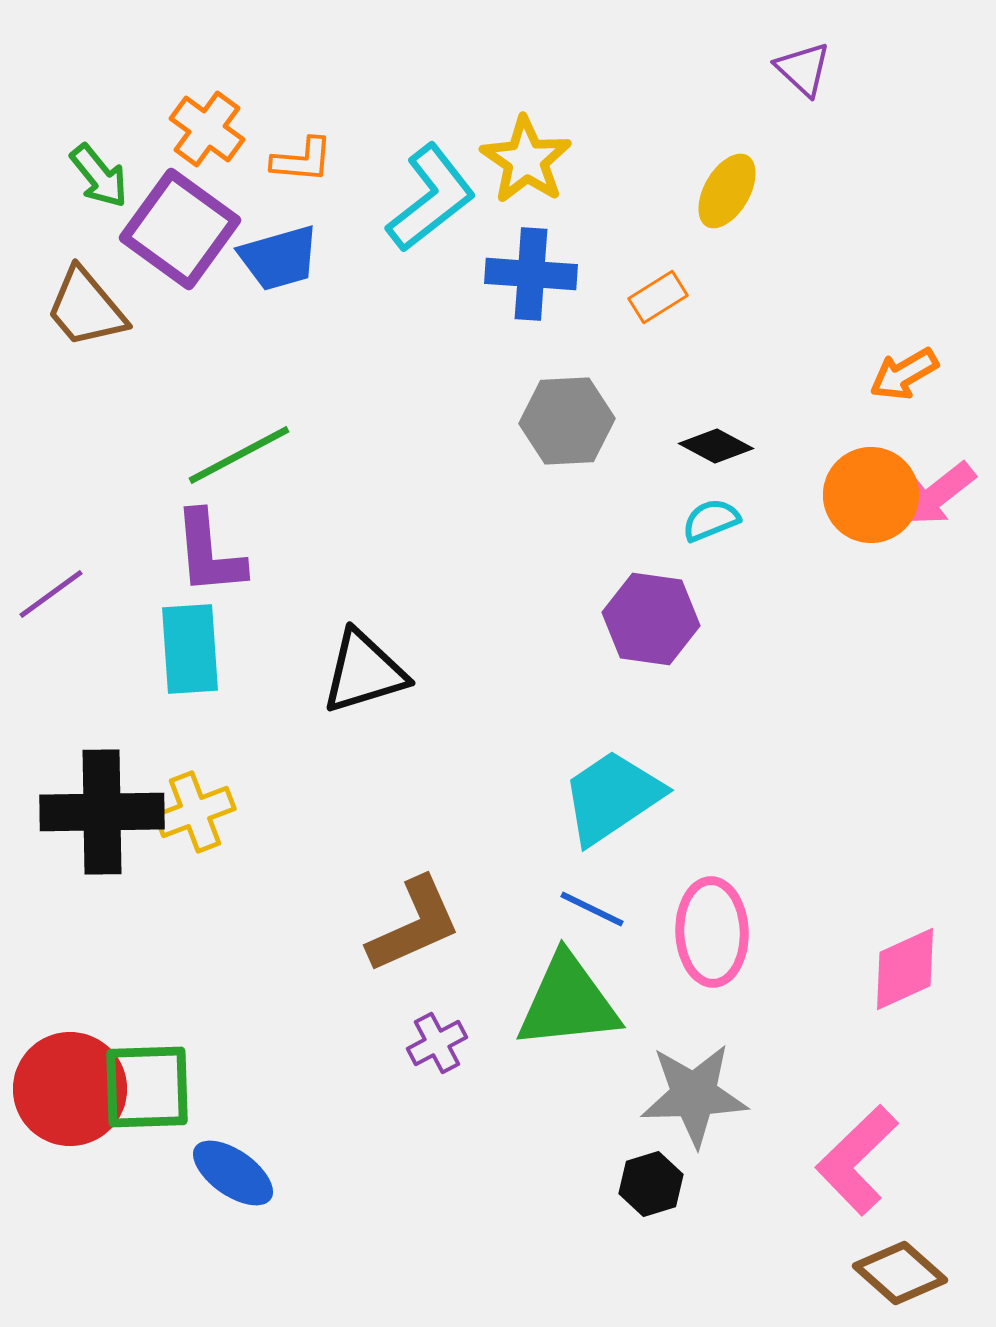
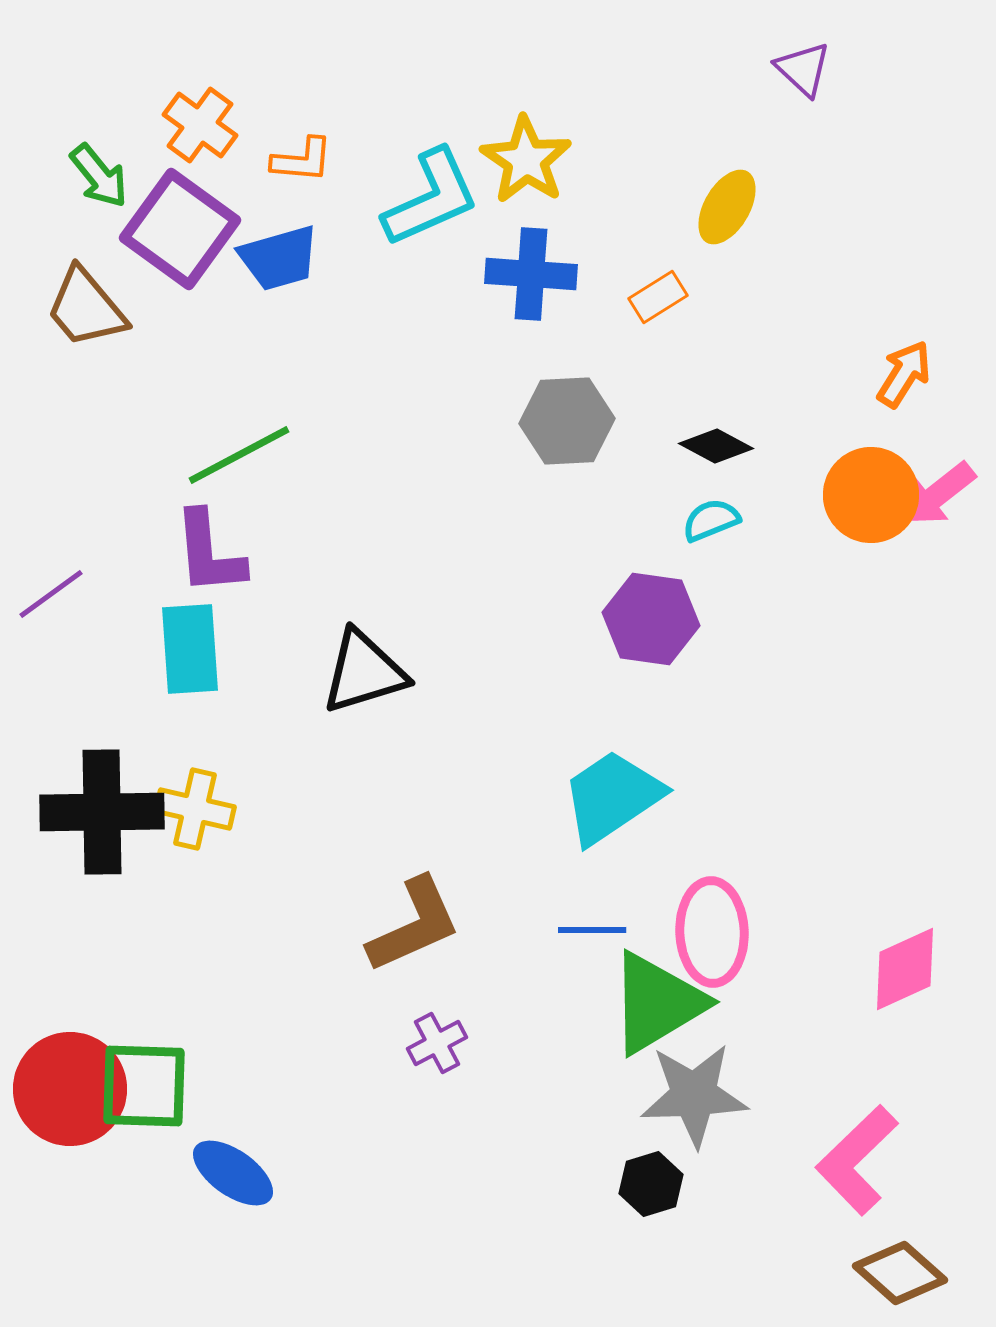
orange cross: moved 7 px left, 4 px up
yellow ellipse: moved 16 px down
cyan L-shape: rotated 14 degrees clockwise
orange arrow: rotated 152 degrees clockwise
yellow cross: moved 3 px up; rotated 34 degrees clockwise
blue line: moved 21 px down; rotated 26 degrees counterclockwise
green triangle: moved 89 px right, 1 px down; rotated 25 degrees counterclockwise
green square: moved 3 px left, 1 px up; rotated 4 degrees clockwise
